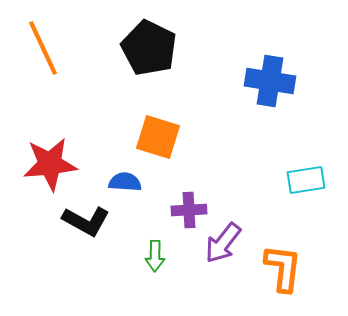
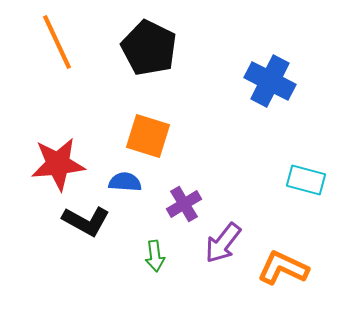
orange line: moved 14 px right, 6 px up
blue cross: rotated 18 degrees clockwise
orange square: moved 10 px left, 1 px up
red star: moved 8 px right
cyan rectangle: rotated 24 degrees clockwise
purple cross: moved 5 px left, 6 px up; rotated 28 degrees counterclockwise
green arrow: rotated 8 degrees counterclockwise
orange L-shape: rotated 72 degrees counterclockwise
